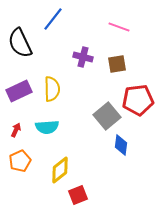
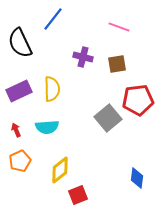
gray square: moved 1 px right, 2 px down
red arrow: rotated 48 degrees counterclockwise
blue diamond: moved 16 px right, 33 px down
